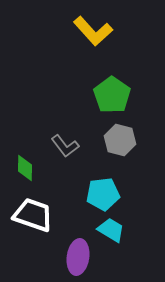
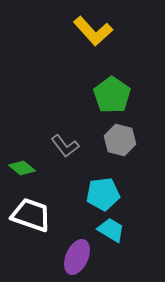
green diamond: moved 3 px left; rotated 52 degrees counterclockwise
white trapezoid: moved 2 px left
purple ellipse: moved 1 px left; rotated 16 degrees clockwise
